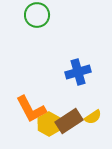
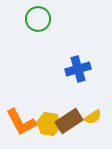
green circle: moved 1 px right, 4 px down
blue cross: moved 3 px up
orange L-shape: moved 10 px left, 13 px down
yellow hexagon: rotated 20 degrees counterclockwise
